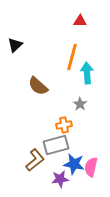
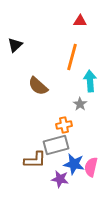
cyan arrow: moved 3 px right, 8 px down
brown L-shape: rotated 40 degrees clockwise
purple star: rotated 18 degrees clockwise
